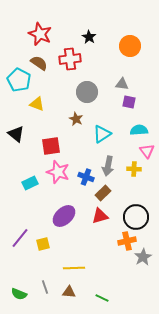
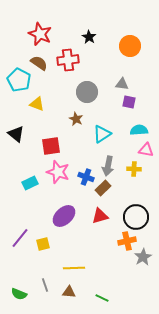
red cross: moved 2 px left, 1 px down
pink triangle: moved 1 px left, 1 px up; rotated 42 degrees counterclockwise
brown rectangle: moved 5 px up
gray line: moved 2 px up
